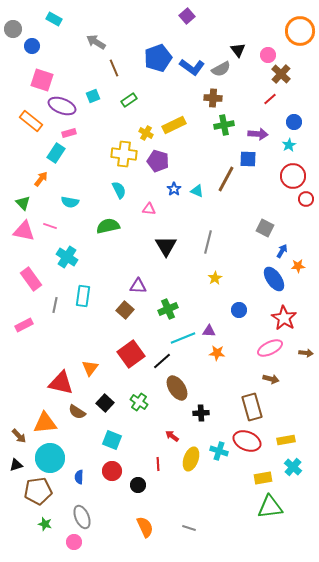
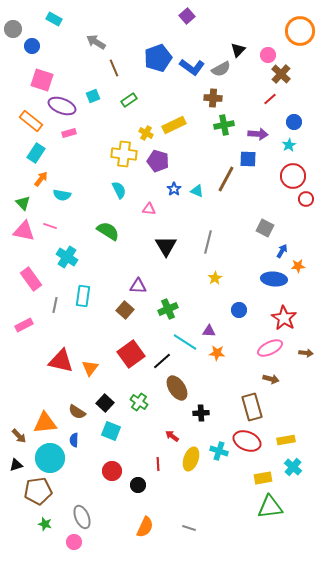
black triangle at (238, 50): rotated 21 degrees clockwise
cyan rectangle at (56, 153): moved 20 px left
cyan semicircle at (70, 202): moved 8 px left, 7 px up
green semicircle at (108, 226): moved 5 px down; rotated 45 degrees clockwise
blue ellipse at (274, 279): rotated 50 degrees counterclockwise
cyan line at (183, 338): moved 2 px right, 4 px down; rotated 55 degrees clockwise
red triangle at (61, 383): moved 22 px up
cyan square at (112, 440): moved 1 px left, 9 px up
blue semicircle at (79, 477): moved 5 px left, 37 px up
orange semicircle at (145, 527): rotated 50 degrees clockwise
